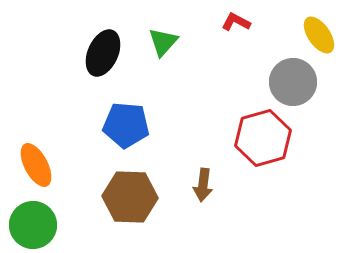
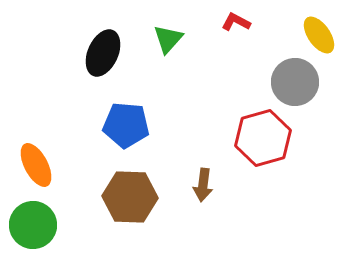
green triangle: moved 5 px right, 3 px up
gray circle: moved 2 px right
